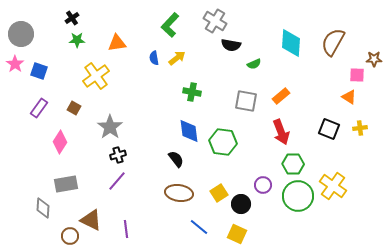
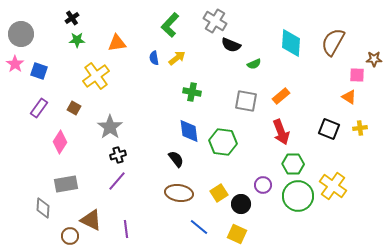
black semicircle at (231, 45): rotated 12 degrees clockwise
